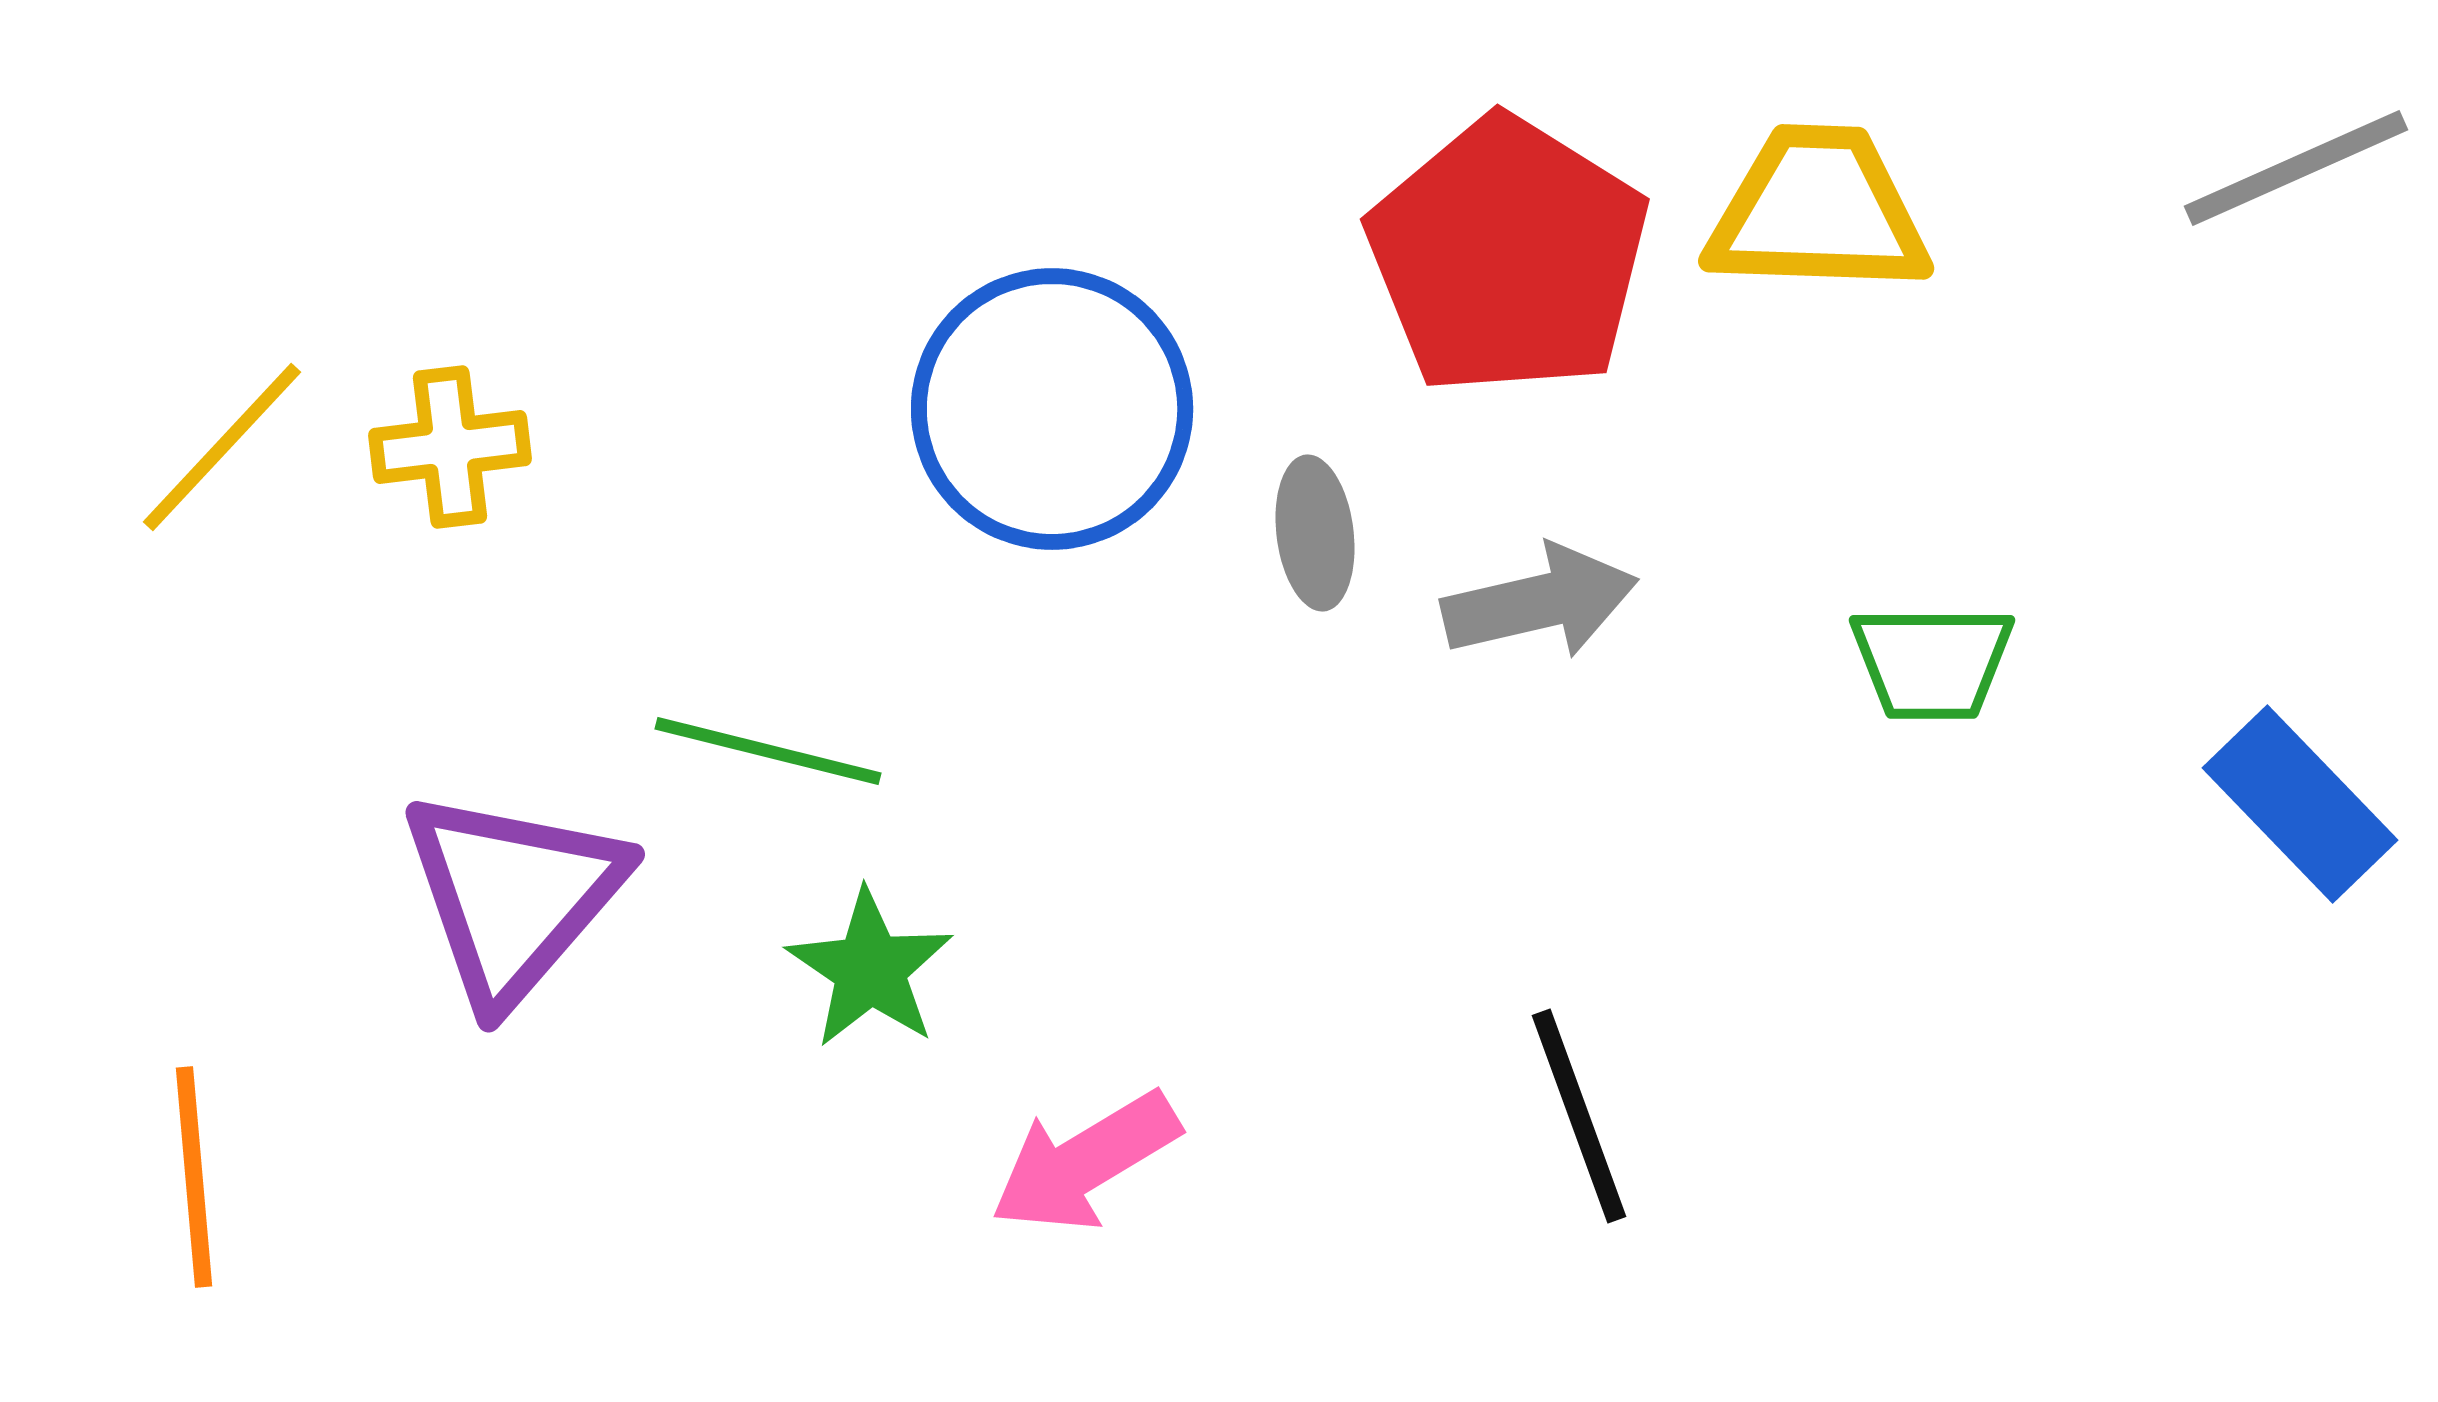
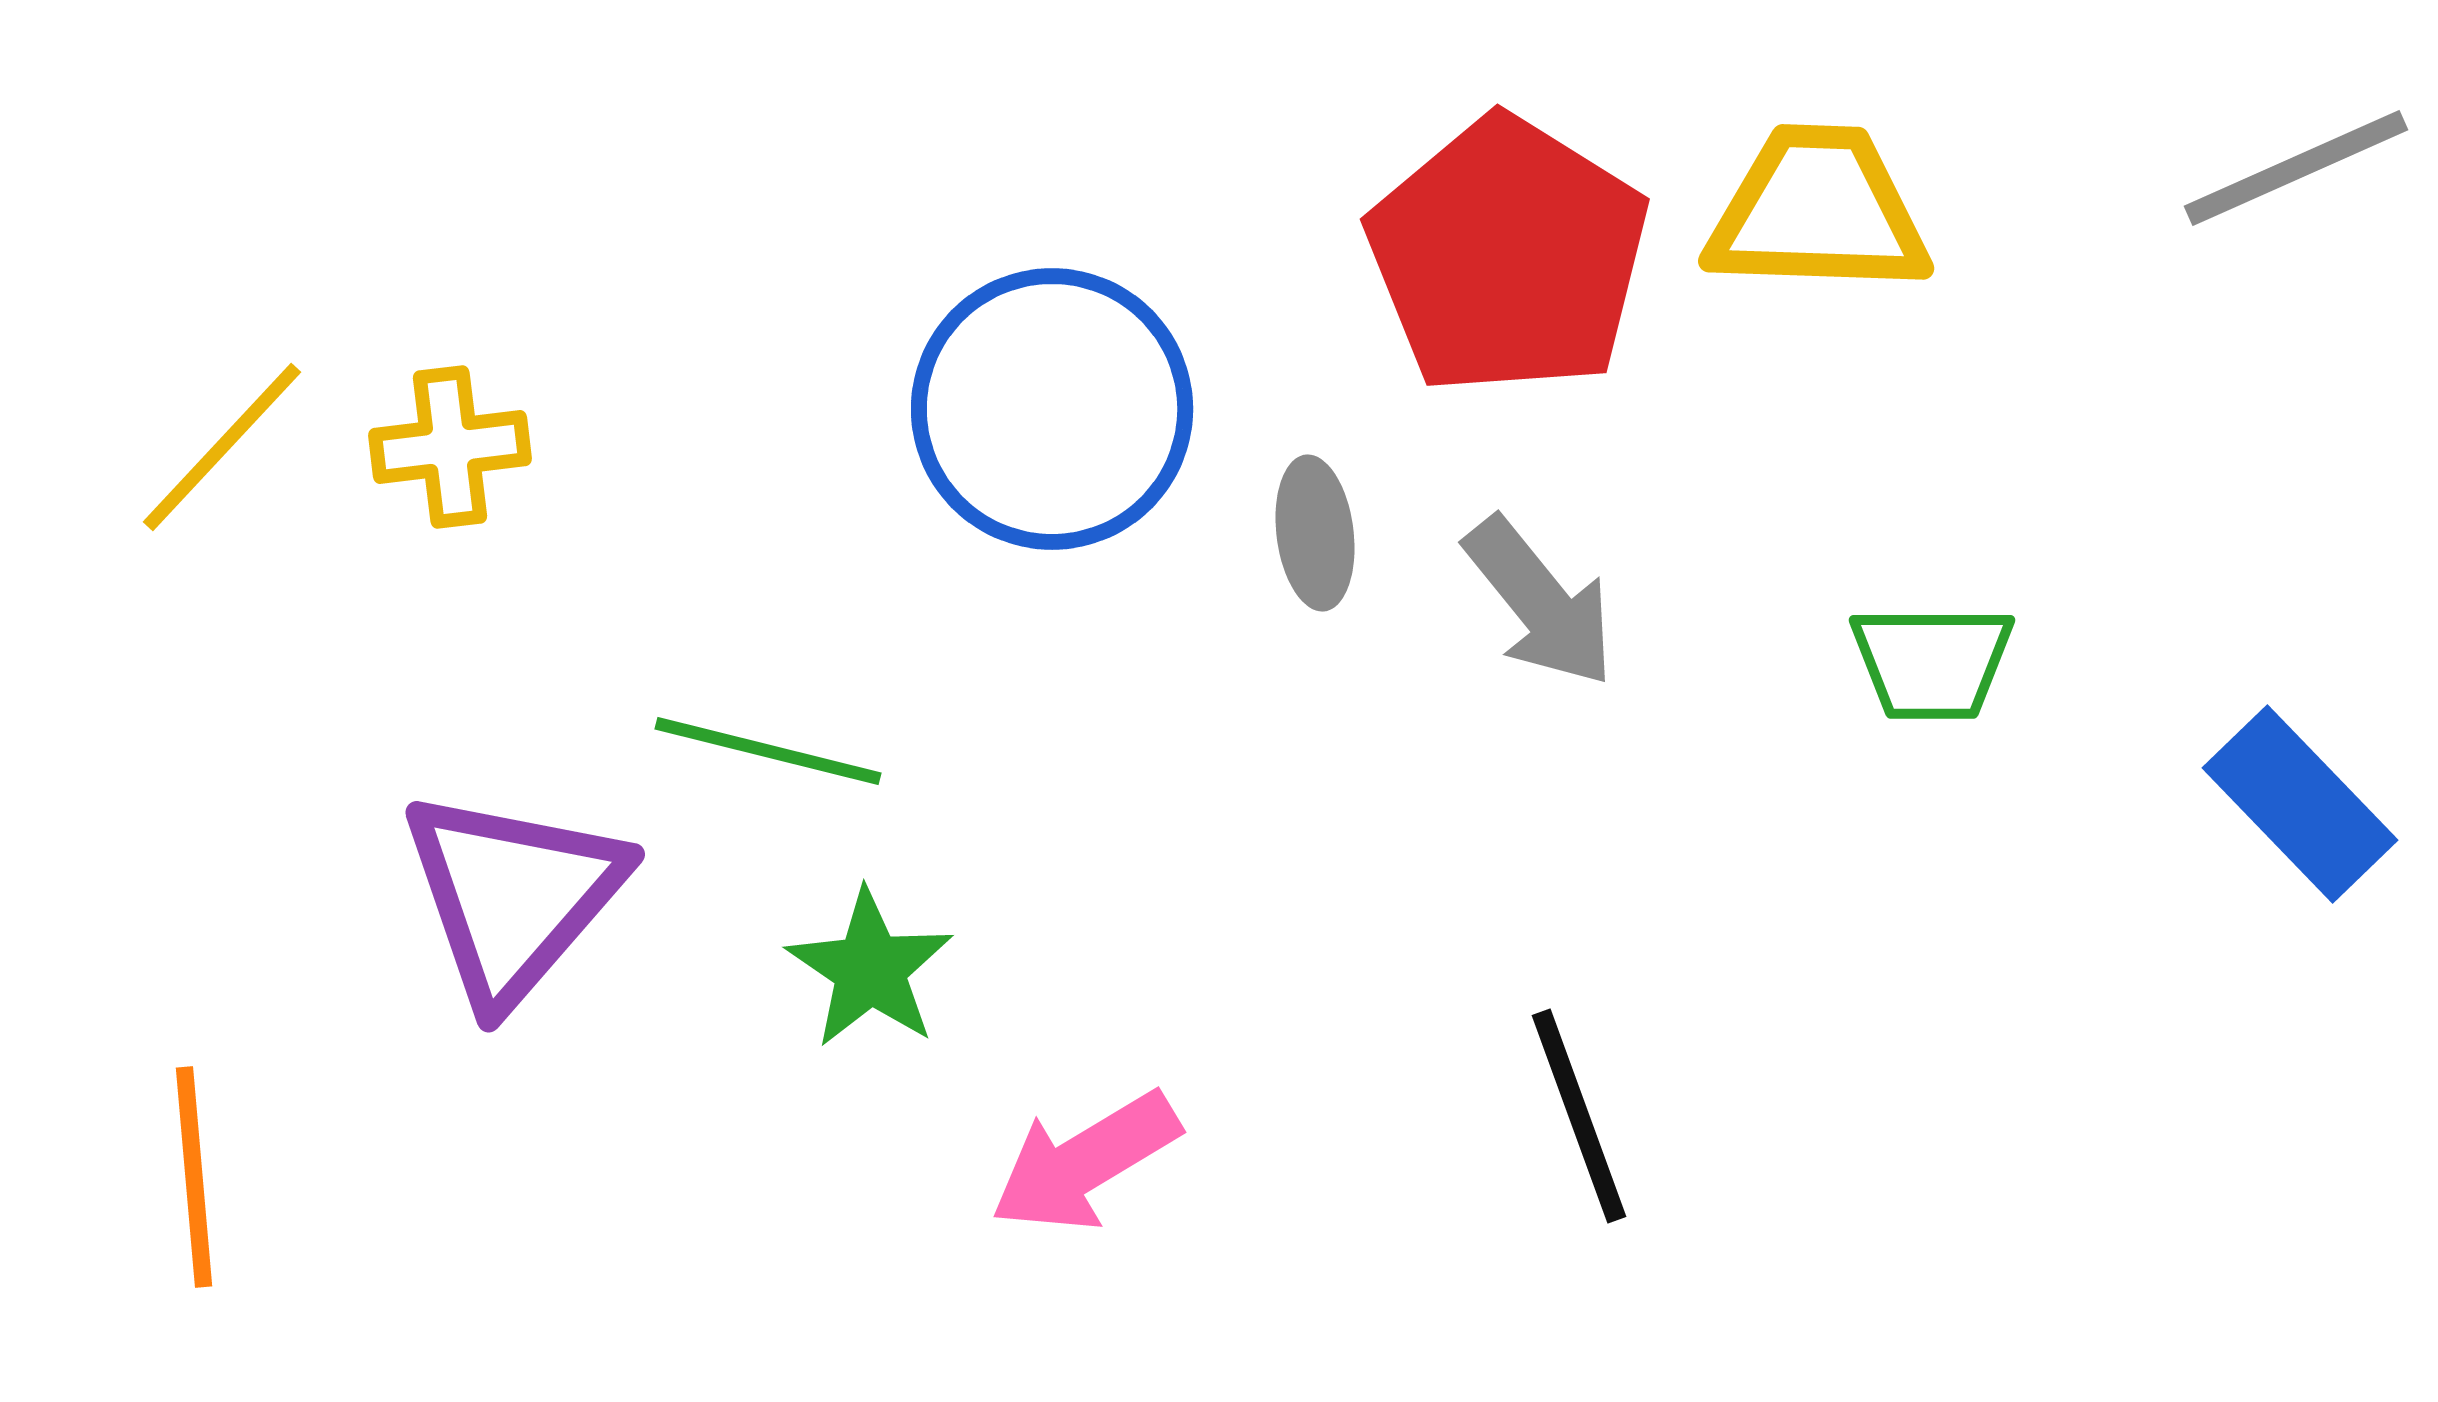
gray arrow: rotated 64 degrees clockwise
